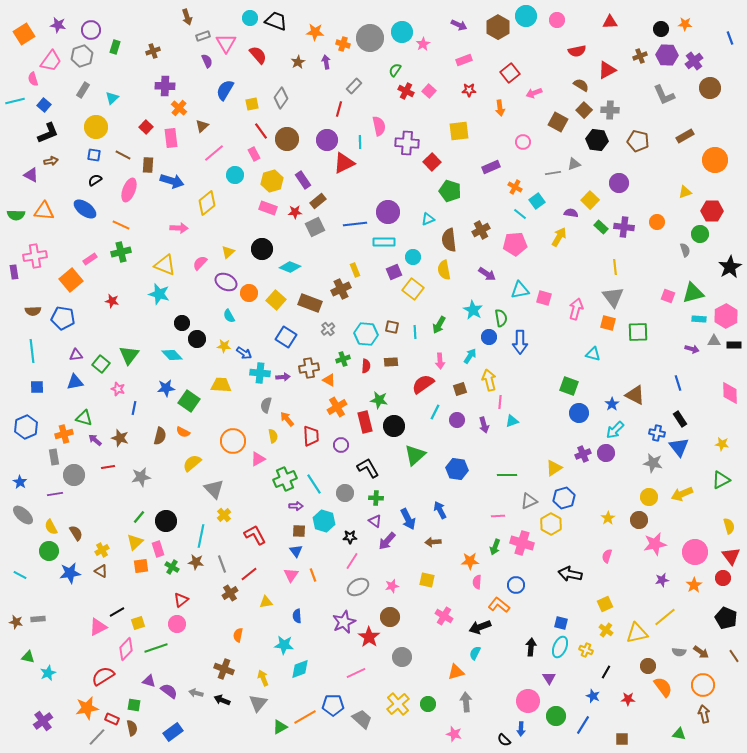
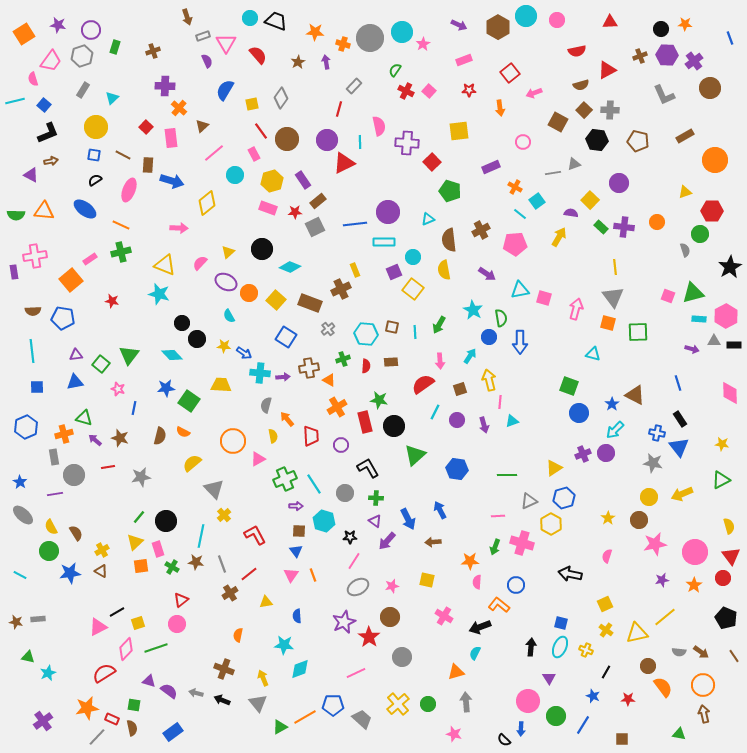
brown semicircle at (581, 85): rotated 133 degrees clockwise
pink line at (352, 561): moved 2 px right
red semicircle at (103, 676): moved 1 px right, 3 px up
gray triangle at (258, 703): rotated 18 degrees counterclockwise
